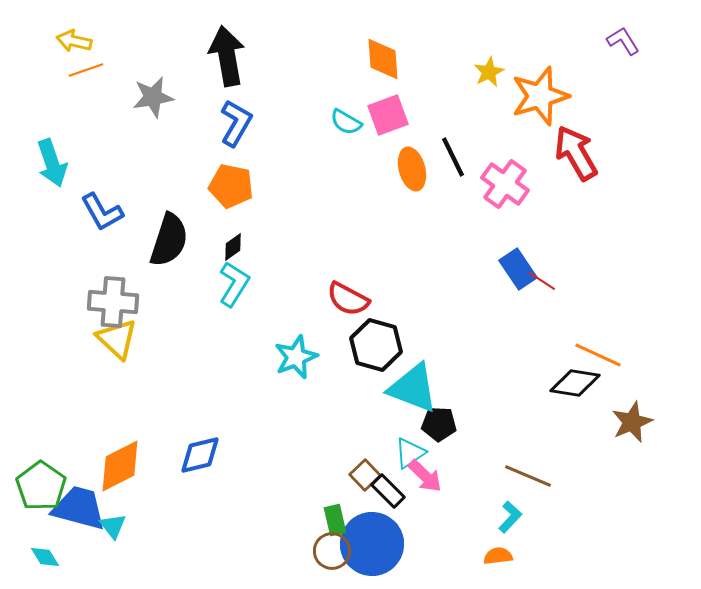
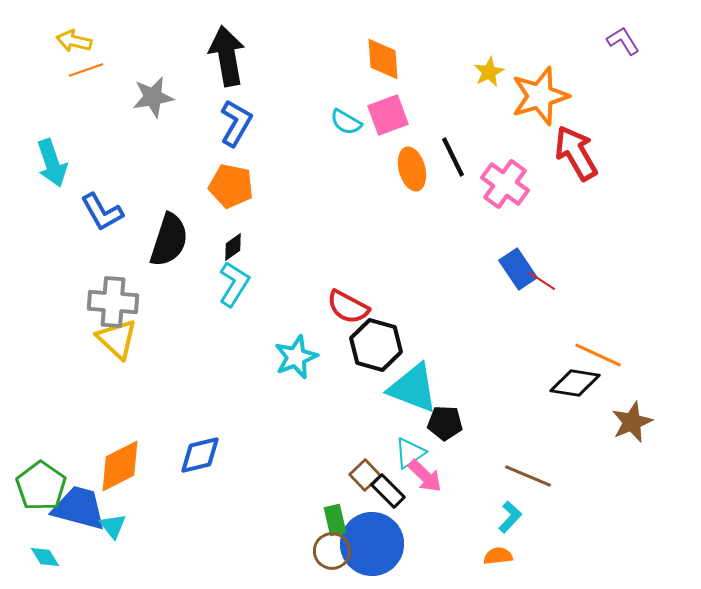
red semicircle at (348, 299): moved 8 px down
black pentagon at (439, 424): moved 6 px right, 1 px up
